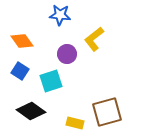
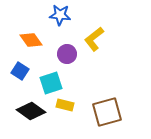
orange diamond: moved 9 px right, 1 px up
cyan square: moved 2 px down
yellow rectangle: moved 10 px left, 18 px up
